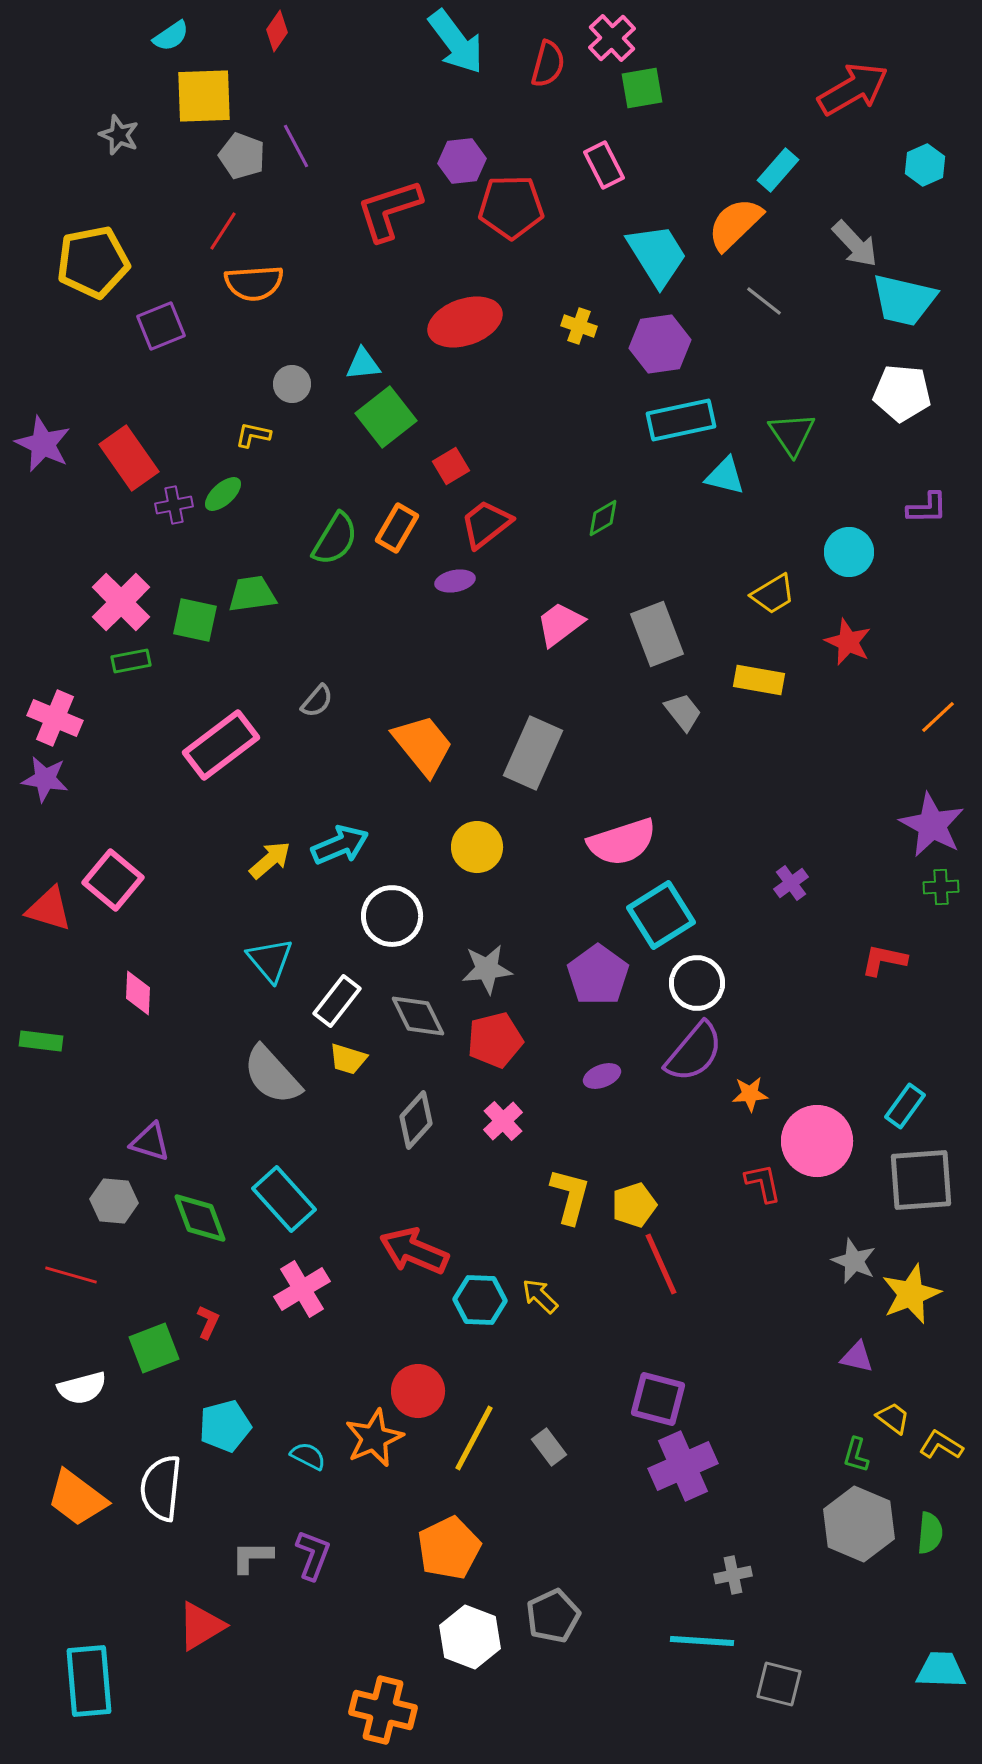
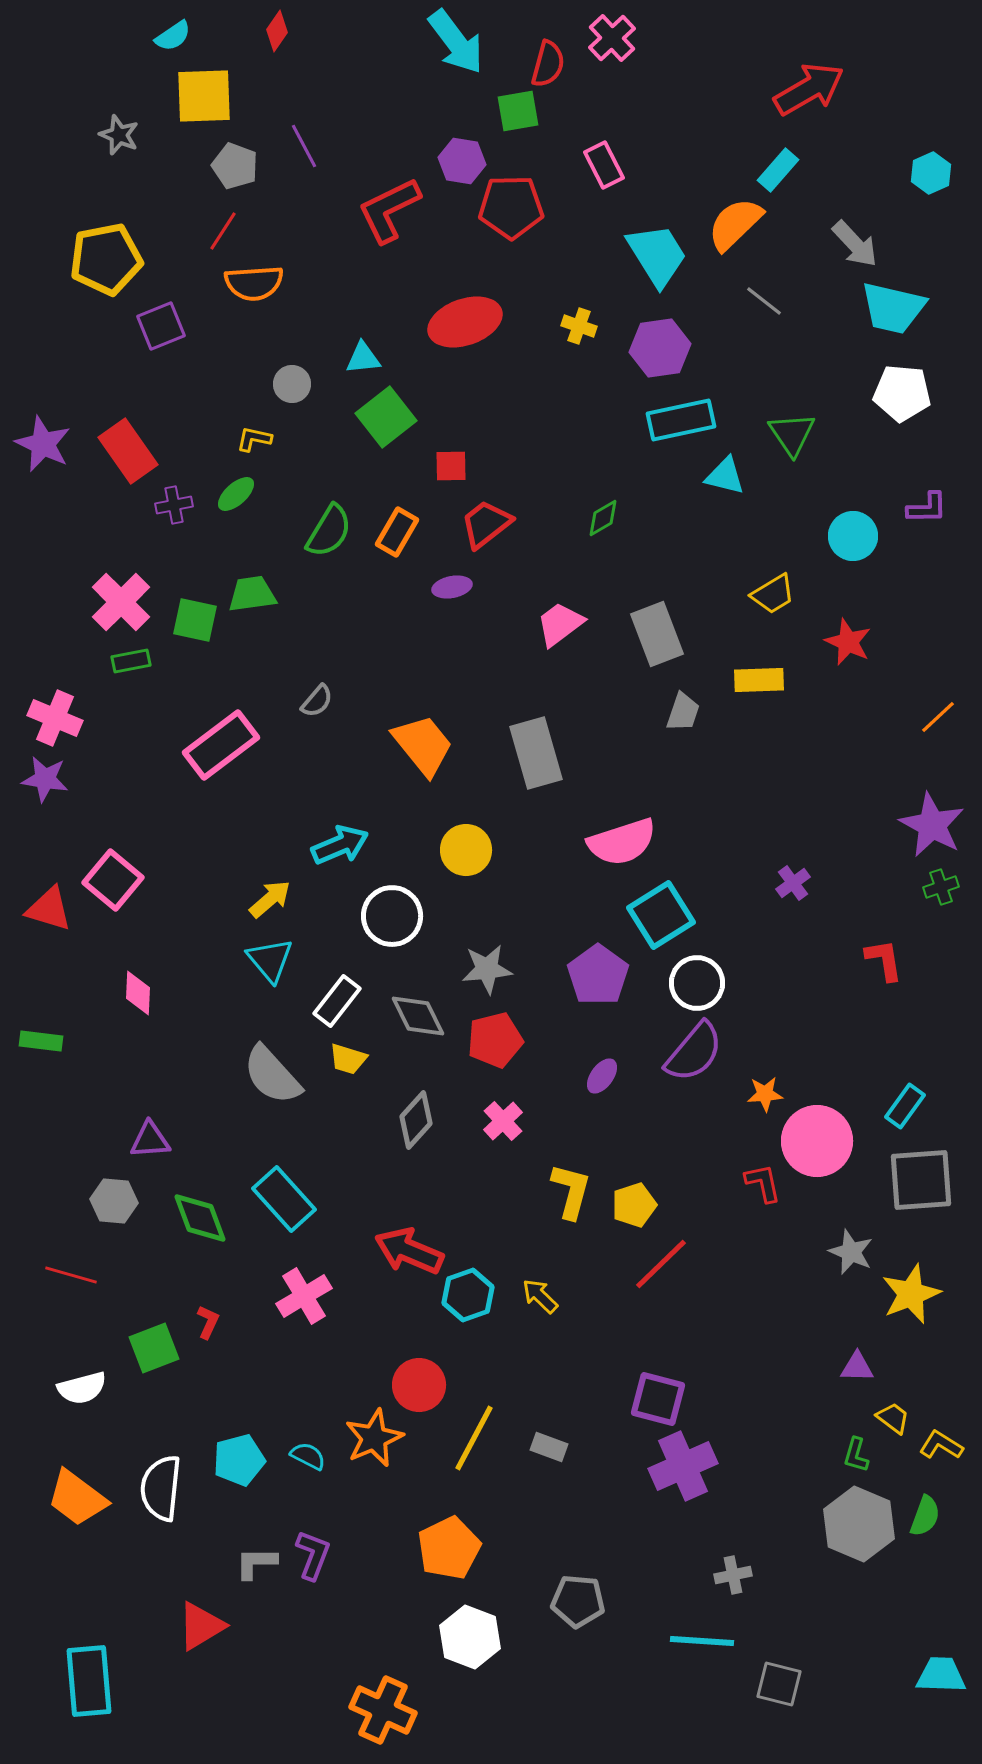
cyan semicircle at (171, 36): moved 2 px right
green square at (642, 88): moved 124 px left, 23 px down
red arrow at (853, 89): moved 44 px left
purple line at (296, 146): moved 8 px right
gray pentagon at (242, 156): moved 7 px left, 10 px down
purple hexagon at (462, 161): rotated 15 degrees clockwise
cyan hexagon at (925, 165): moved 6 px right, 8 px down
red L-shape at (389, 210): rotated 8 degrees counterclockwise
yellow pentagon at (93, 262): moved 13 px right, 3 px up
cyan trapezoid at (904, 300): moved 11 px left, 8 px down
purple hexagon at (660, 344): moved 4 px down
cyan triangle at (363, 364): moved 6 px up
yellow L-shape at (253, 435): moved 1 px right, 4 px down
red rectangle at (129, 458): moved 1 px left, 7 px up
red square at (451, 466): rotated 30 degrees clockwise
green ellipse at (223, 494): moved 13 px right
orange rectangle at (397, 528): moved 4 px down
green semicircle at (335, 539): moved 6 px left, 8 px up
cyan circle at (849, 552): moved 4 px right, 16 px up
purple ellipse at (455, 581): moved 3 px left, 6 px down
yellow rectangle at (759, 680): rotated 12 degrees counterclockwise
gray trapezoid at (683, 712): rotated 57 degrees clockwise
gray rectangle at (533, 753): moved 3 px right; rotated 40 degrees counterclockwise
yellow circle at (477, 847): moved 11 px left, 3 px down
yellow arrow at (270, 860): moved 39 px down
purple cross at (791, 883): moved 2 px right
green cross at (941, 887): rotated 16 degrees counterclockwise
red L-shape at (884, 960): rotated 69 degrees clockwise
purple ellipse at (602, 1076): rotated 33 degrees counterclockwise
orange star at (750, 1094): moved 15 px right
purple triangle at (150, 1142): moved 2 px up; rotated 21 degrees counterclockwise
yellow L-shape at (570, 1196): moved 1 px right, 5 px up
red arrow at (414, 1251): moved 5 px left
gray star at (854, 1261): moved 3 px left, 9 px up
red line at (661, 1264): rotated 70 degrees clockwise
pink cross at (302, 1289): moved 2 px right, 7 px down
cyan hexagon at (480, 1300): moved 12 px left, 5 px up; rotated 21 degrees counterclockwise
purple triangle at (857, 1357): moved 10 px down; rotated 12 degrees counterclockwise
red circle at (418, 1391): moved 1 px right, 6 px up
cyan pentagon at (225, 1426): moved 14 px right, 34 px down
gray rectangle at (549, 1447): rotated 33 degrees counterclockwise
green semicircle at (930, 1533): moved 5 px left, 17 px up; rotated 15 degrees clockwise
gray L-shape at (252, 1557): moved 4 px right, 6 px down
gray pentagon at (553, 1616): moved 25 px right, 15 px up; rotated 30 degrees clockwise
cyan trapezoid at (941, 1670): moved 5 px down
orange cross at (383, 1710): rotated 10 degrees clockwise
